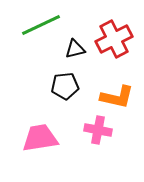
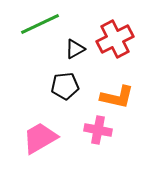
green line: moved 1 px left, 1 px up
red cross: moved 1 px right
black triangle: rotated 15 degrees counterclockwise
pink trapezoid: rotated 21 degrees counterclockwise
